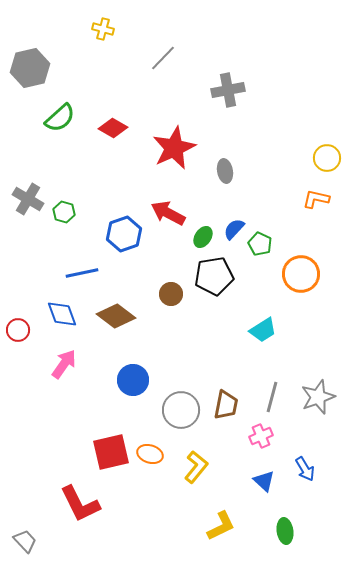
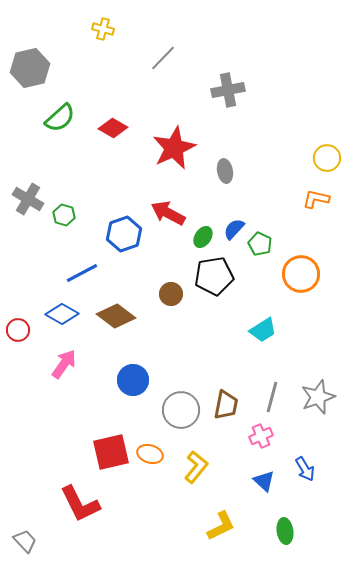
green hexagon at (64, 212): moved 3 px down
blue line at (82, 273): rotated 16 degrees counterclockwise
blue diamond at (62, 314): rotated 40 degrees counterclockwise
